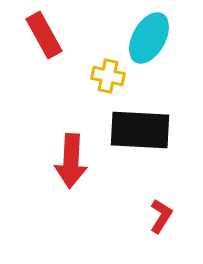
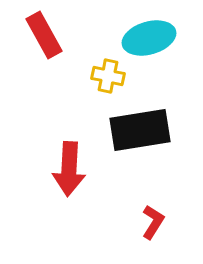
cyan ellipse: rotated 45 degrees clockwise
black rectangle: rotated 12 degrees counterclockwise
red arrow: moved 2 px left, 8 px down
red L-shape: moved 8 px left, 6 px down
